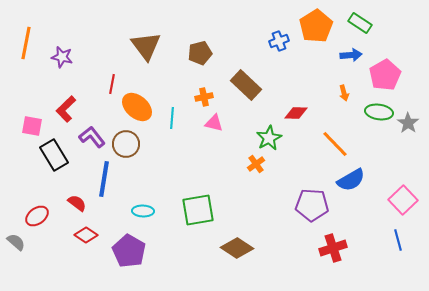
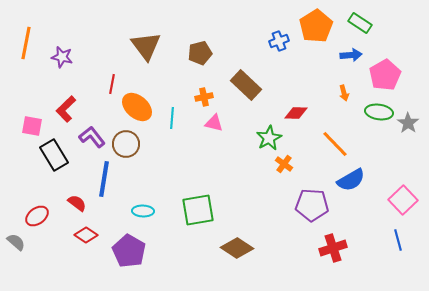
orange cross at (256, 164): moved 28 px right; rotated 18 degrees counterclockwise
